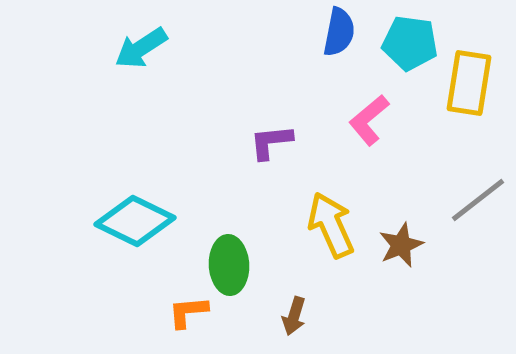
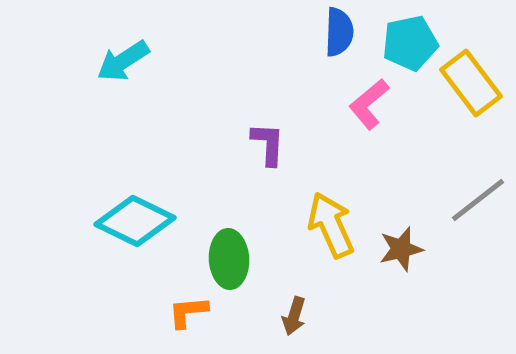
blue semicircle: rotated 9 degrees counterclockwise
cyan pentagon: rotated 20 degrees counterclockwise
cyan arrow: moved 18 px left, 13 px down
yellow rectangle: moved 2 px right; rotated 46 degrees counterclockwise
pink L-shape: moved 16 px up
purple L-shape: moved 3 px left, 2 px down; rotated 99 degrees clockwise
brown star: moved 4 px down; rotated 9 degrees clockwise
green ellipse: moved 6 px up
